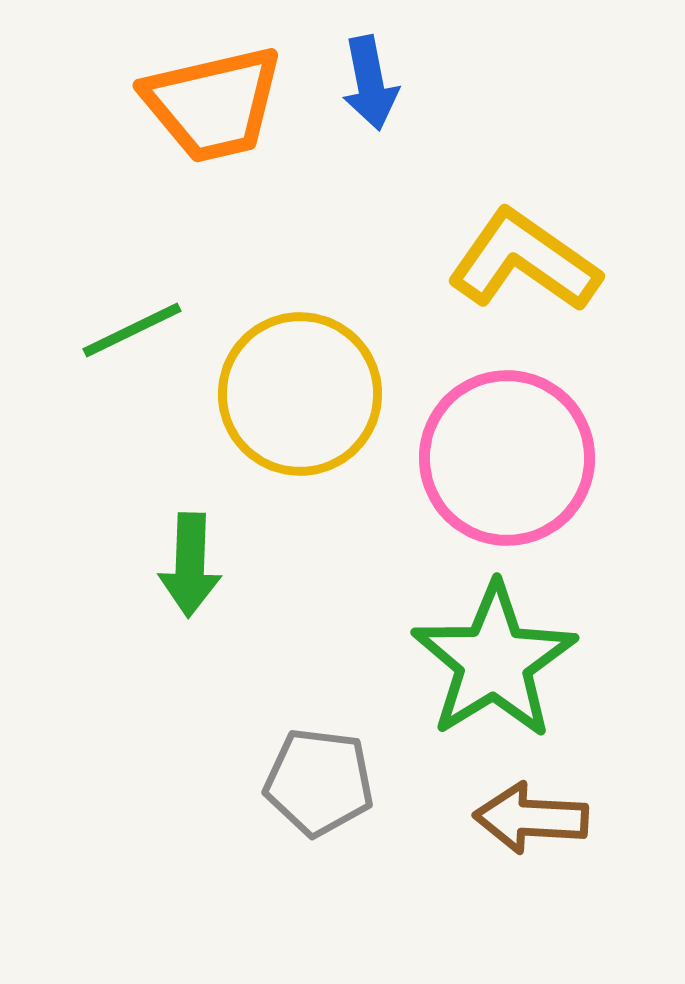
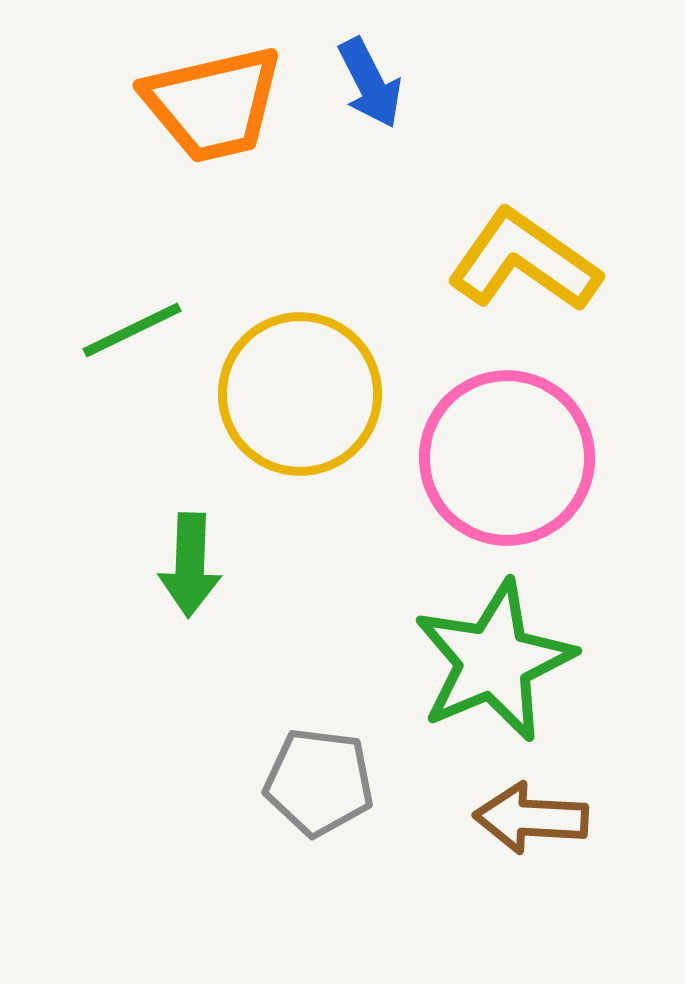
blue arrow: rotated 16 degrees counterclockwise
green star: rotated 9 degrees clockwise
